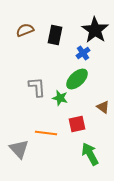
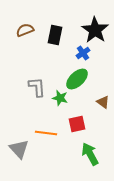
brown triangle: moved 5 px up
